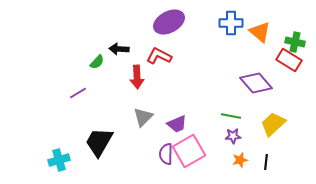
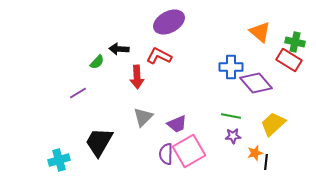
blue cross: moved 44 px down
orange star: moved 15 px right, 7 px up
